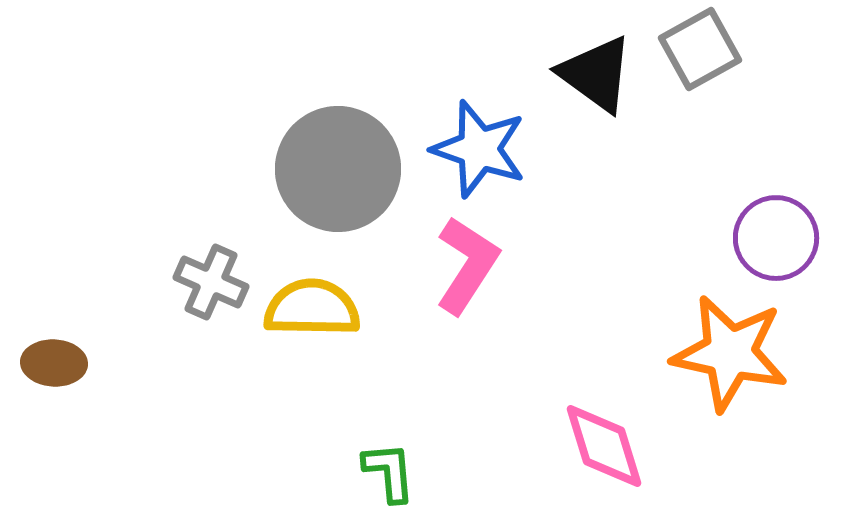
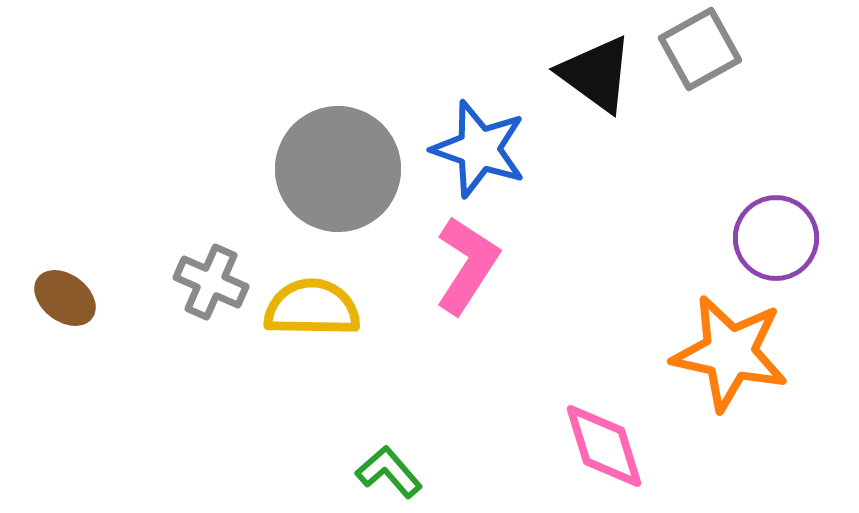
brown ellipse: moved 11 px right, 65 px up; rotated 34 degrees clockwise
green L-shape: rotated 36 degrees counterclockwise
